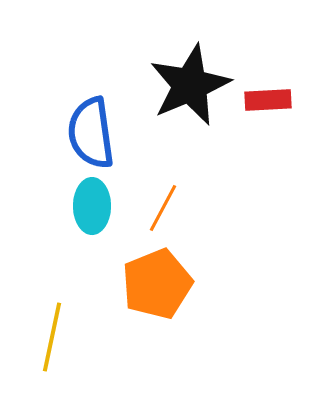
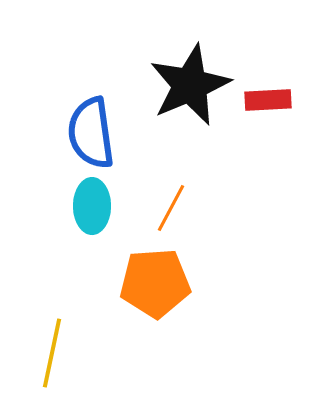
orange line: moved 8 px right
orange pentagon: moved 2 px left, 1 px up; rotated 18 degrees clockwise
yellow line: moved 16 px down
